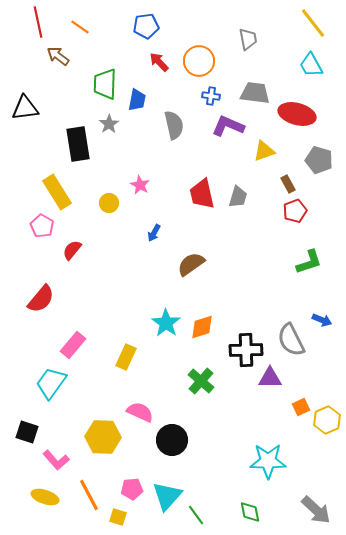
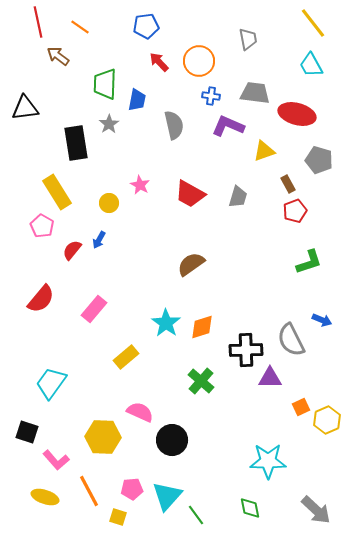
black rectangle at (78, 144): moved 2 px left, 1 px up
red trapezoid at (202, 194): moved 12 px left; rotated 48 degrees counterclockwise
blue arrow at (154, 233): moved 55 px left, 7 px down
pink rectangle at (73, 345): moved 21 px right, 36 px up
yellow rectangle at (126, 357): rotated 25 degrees clockwise
orange line at (89, 495): moved 4 px up
green diamond at (250, 512): moved 4 px up
